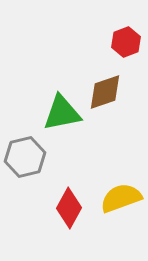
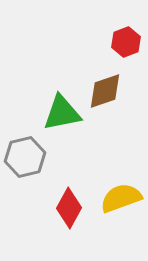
brown diamond: moved 1 px up
